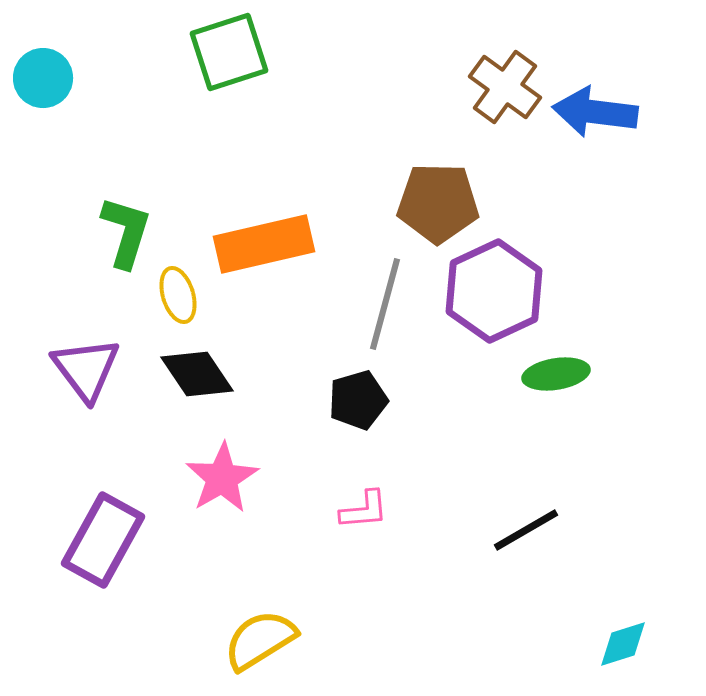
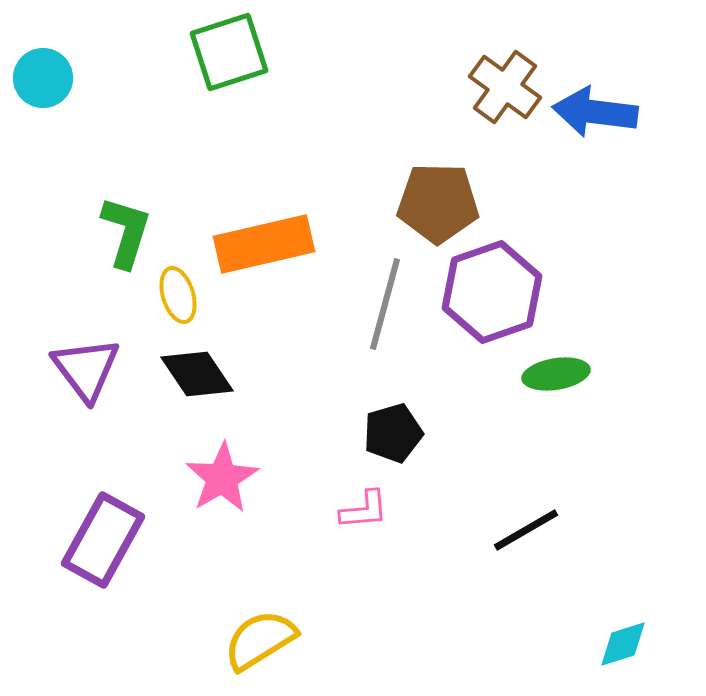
purple hexagon: moved 2 px left, 1 px down; rotated 6 degrees clockwise
black pentagon: moved 35 px right, 33 px down
